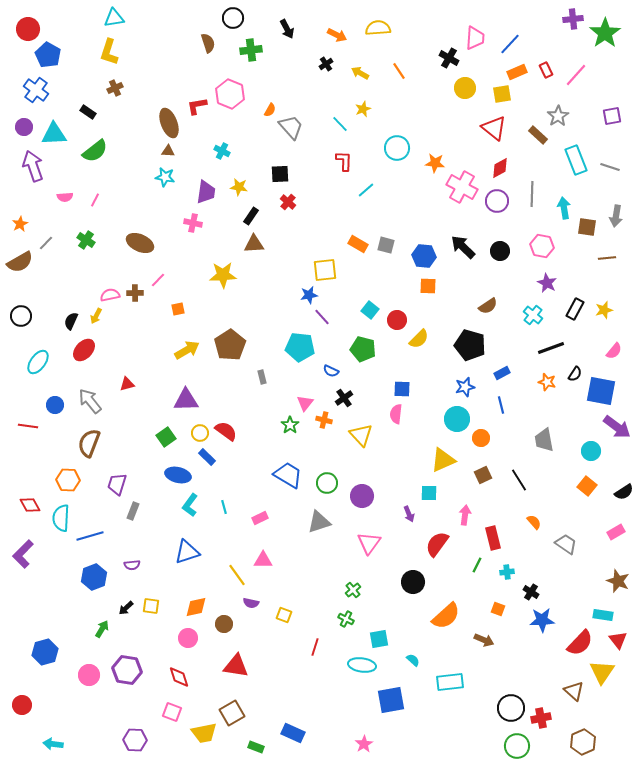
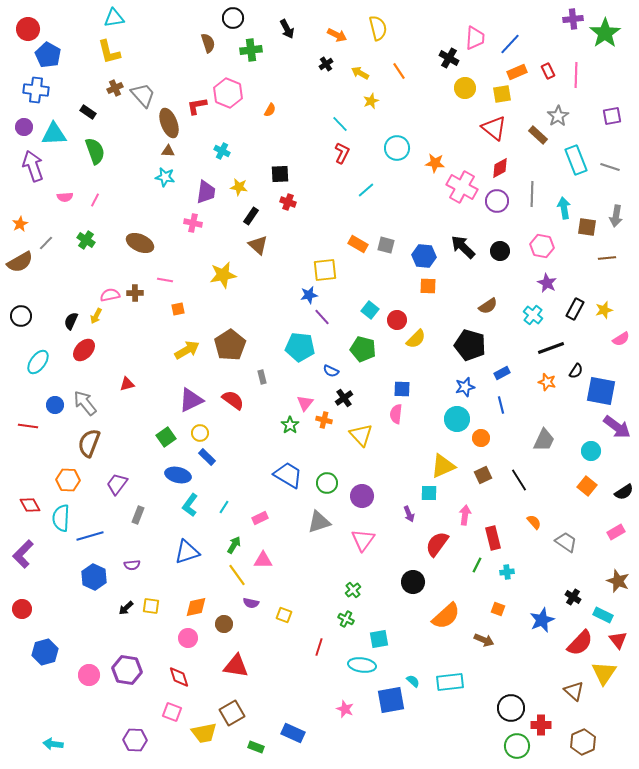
yellow semicircle at (378, 28): rotated 80 degrees clockwise
yellow L-shape at (109, 52): rotated 32 degrees counterclockwise
red rectangle at (546, 70): moved 2 px right, 1 px down
pink line at (576, 75): rotated 40 degrees counterclockwise
blue cross at (36, 90): rotated 30 degrees counterclockwise
pink hexagon at (230, 94): moved 2 px left, 1 px up
yellow star at (363, 109): moved 8 px right, 8 px up
gray trapezoid at (291, 127): moved 148 px left, 32 px up
green semicircle at (95, 151): rotated 72 degrees counterclockwise
red L-shape at (344, 161): moved 2 px left, 8 px up; rotated 25 degrees clockwise
red cross at (288, 202): rotated 21 degrees counterclockwise
brown triangle at (254, 244): moved 4 px right, 1 px down; rotated 45 degrees clockwise
yellow star at (223, 275): rotated 8 degrees counterclockwise
pink line at (158, 280): moved 7 px right; rotated 56 degrees clockwise
yellow semicircle at (419, 339): moved 3 px left
pink semicircle at (614, 351): moved 7 px right, 12 px up; rotated 18 degrees clockwise
black semicircle at (575, 374): moved 1 px right, 3 px up
purple triangle at (186, 400): moved 5 px right; rotated 24 degrees counterclockwise
gray arrow at (90, 401): moved 5 px left, 2 px down
red semicircle at (226, 431): moved 7 px right, 31 px up
gray trapezoid at (544, 440): rotated 145 degrees counterclockwise
yellow triangle at (443, 460): moved 6 px down
purple trapezoid at (117, 484): rotated 20 degrees clockwise
cyan line at (224, 507): rotated 48 degrees clockwise
gray rectangle at (133, 511): moved 5 px right, 4 px down
pink triangle at (369, 543): moved 6 px left, 3 px up
gray trapezoid at (566, 544): moved 2 px up
blue hexagon at (94, 577): rotated 15 degrees counterclockwise
black cross at (531, 592): moved 42 px right, 5 px down
cyan rectangle at (603, 615): rotated 18 degrees clockwise
blue star at (542, 620): rotated 20 degrees counterclockwise
green arrow at (102, 629): moved 132 px right, 84 px up
red line at (315, 647): moved 4 px right
cyan semicircle at (413, 660): moved 21 px down
yellow triangle at (602, 672): moved 2 px right, 1 px down
red circle at (22, 705): moved 96 px up
red cross at (541, 718): moved 7 px down; rotated 12 degrees clockwise
pink star at (364, 744): moved 19 px left, 35 px up; rotated 18 degrees counterclockwise
